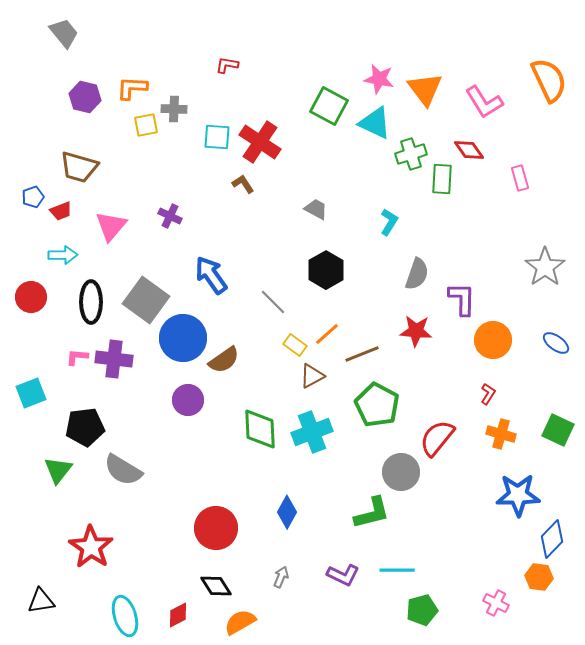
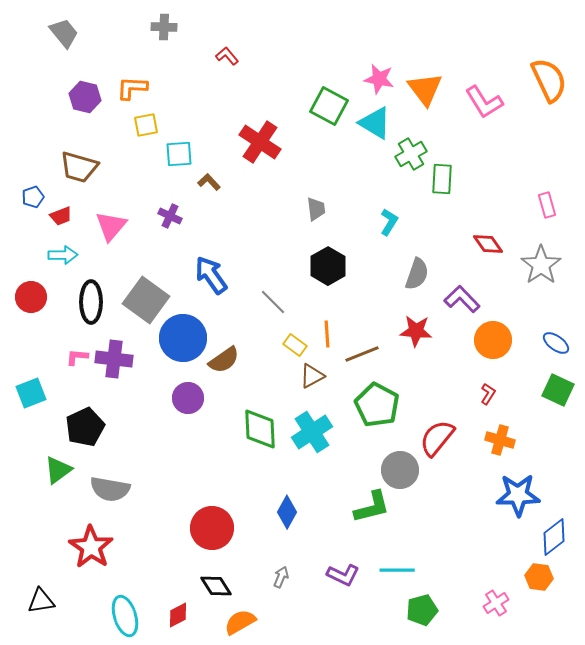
red L-shape at (227, 65): moved 9 px up; rotated 40 degrees clockwise
gray cross at (174, 109): moved 10 px left, 82 px up
cyan triangle at (375, 123): rotated 6 degrees clockwise
cyan square at (217, 137): moved 38 px left, 17 px down; rotated 8 degrees counterclockwise
red diamond at (469, 150): moved 19 px right, 94 px down
green cross at (411, 154): rotated 12 degrees counterclockwise
pink rectangle at (520, 178): moved 27 px right, 27 px down
brown L-shape at (243, 184): moved 34 px left, 2 px up; rotated 10 degrees counterclockwise
gray trapezoid at (316, 209): rotated 55 degrees clockwise
red trapezoid at (61, 211): moved 5 px down
gray star at (545, 267): moved 4 px left, 2 px up
black hexagon at (326, 270): moved 2 px right, 4 px up
purple L-shape at (462, 299): rotated 45 degrees counterclockwise
orange line at (327, 334): rotated 52 degrees counterclockwise
purple circle at (188, 400): moved 2 px up
black pentagon at (85, 427): rotated 18 degrees counterclockwise
green square at (558, 430): moved 40 px up
cyan cross at (312, 432): rotated 12 degrees counterclockwise
orange cross at (501, 434): moved 1 px left, 6 px down
green triangle at (58, 470): rotated 16 degrees clockwise
gray semicircle at (123, 470): moved 13 px left, 19 px down; rotated 21 degrees counterclockwise
gray circle at (401, 472): moved 1 px left, 2 px up
green L-shape at (372, 513): moved 6 px up
red circle at (216, 528): moved 4 px left
blue diamond at (552, 539): moved 2 px right, 2 px up; rotated 9 degrees clockwise
pink cross at (496, 603): rotated 30 degrees clockwise
